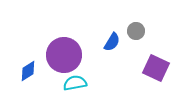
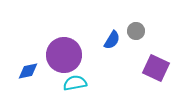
blue semicircle: moved 2 px up
blue diamond: rotated 20 degrees clockwise
